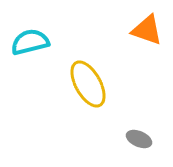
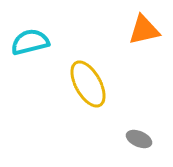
orange triangle: moved 3 px left; rotated 32 degrees counterclockwise
